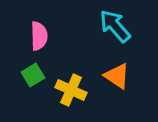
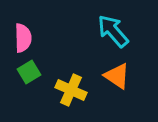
cyan arrow: moved 2 px left, 5 px down
pink semicircle: moved 16 px left, 2 px down
green square: moved 4 px left, 3 px up
